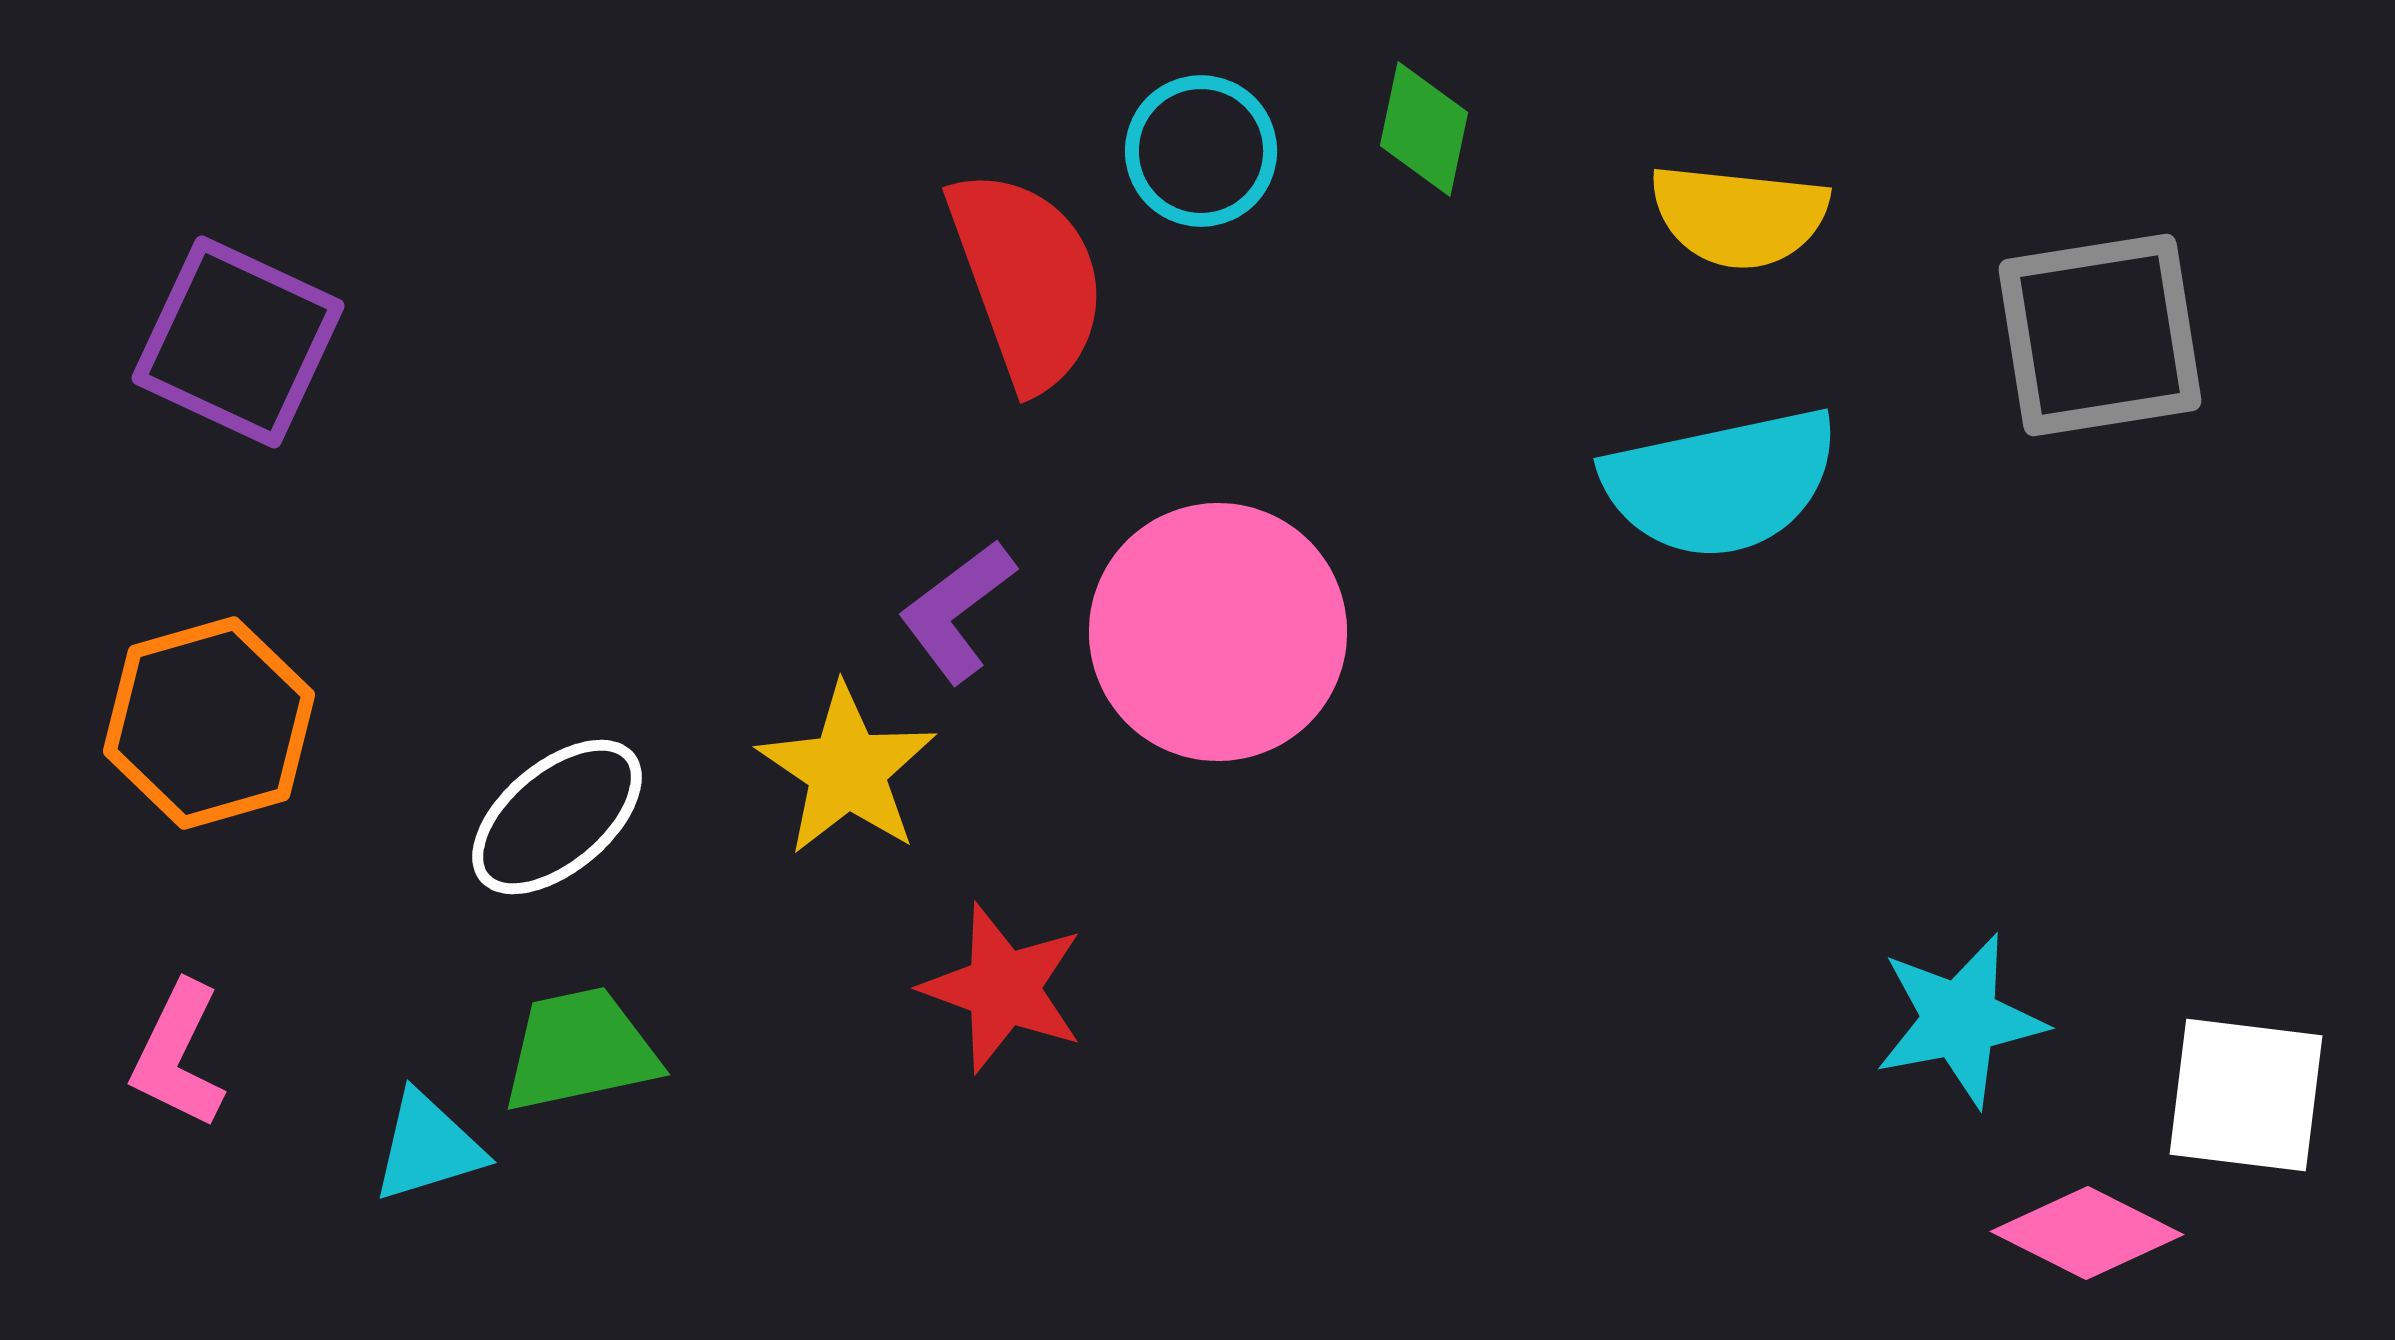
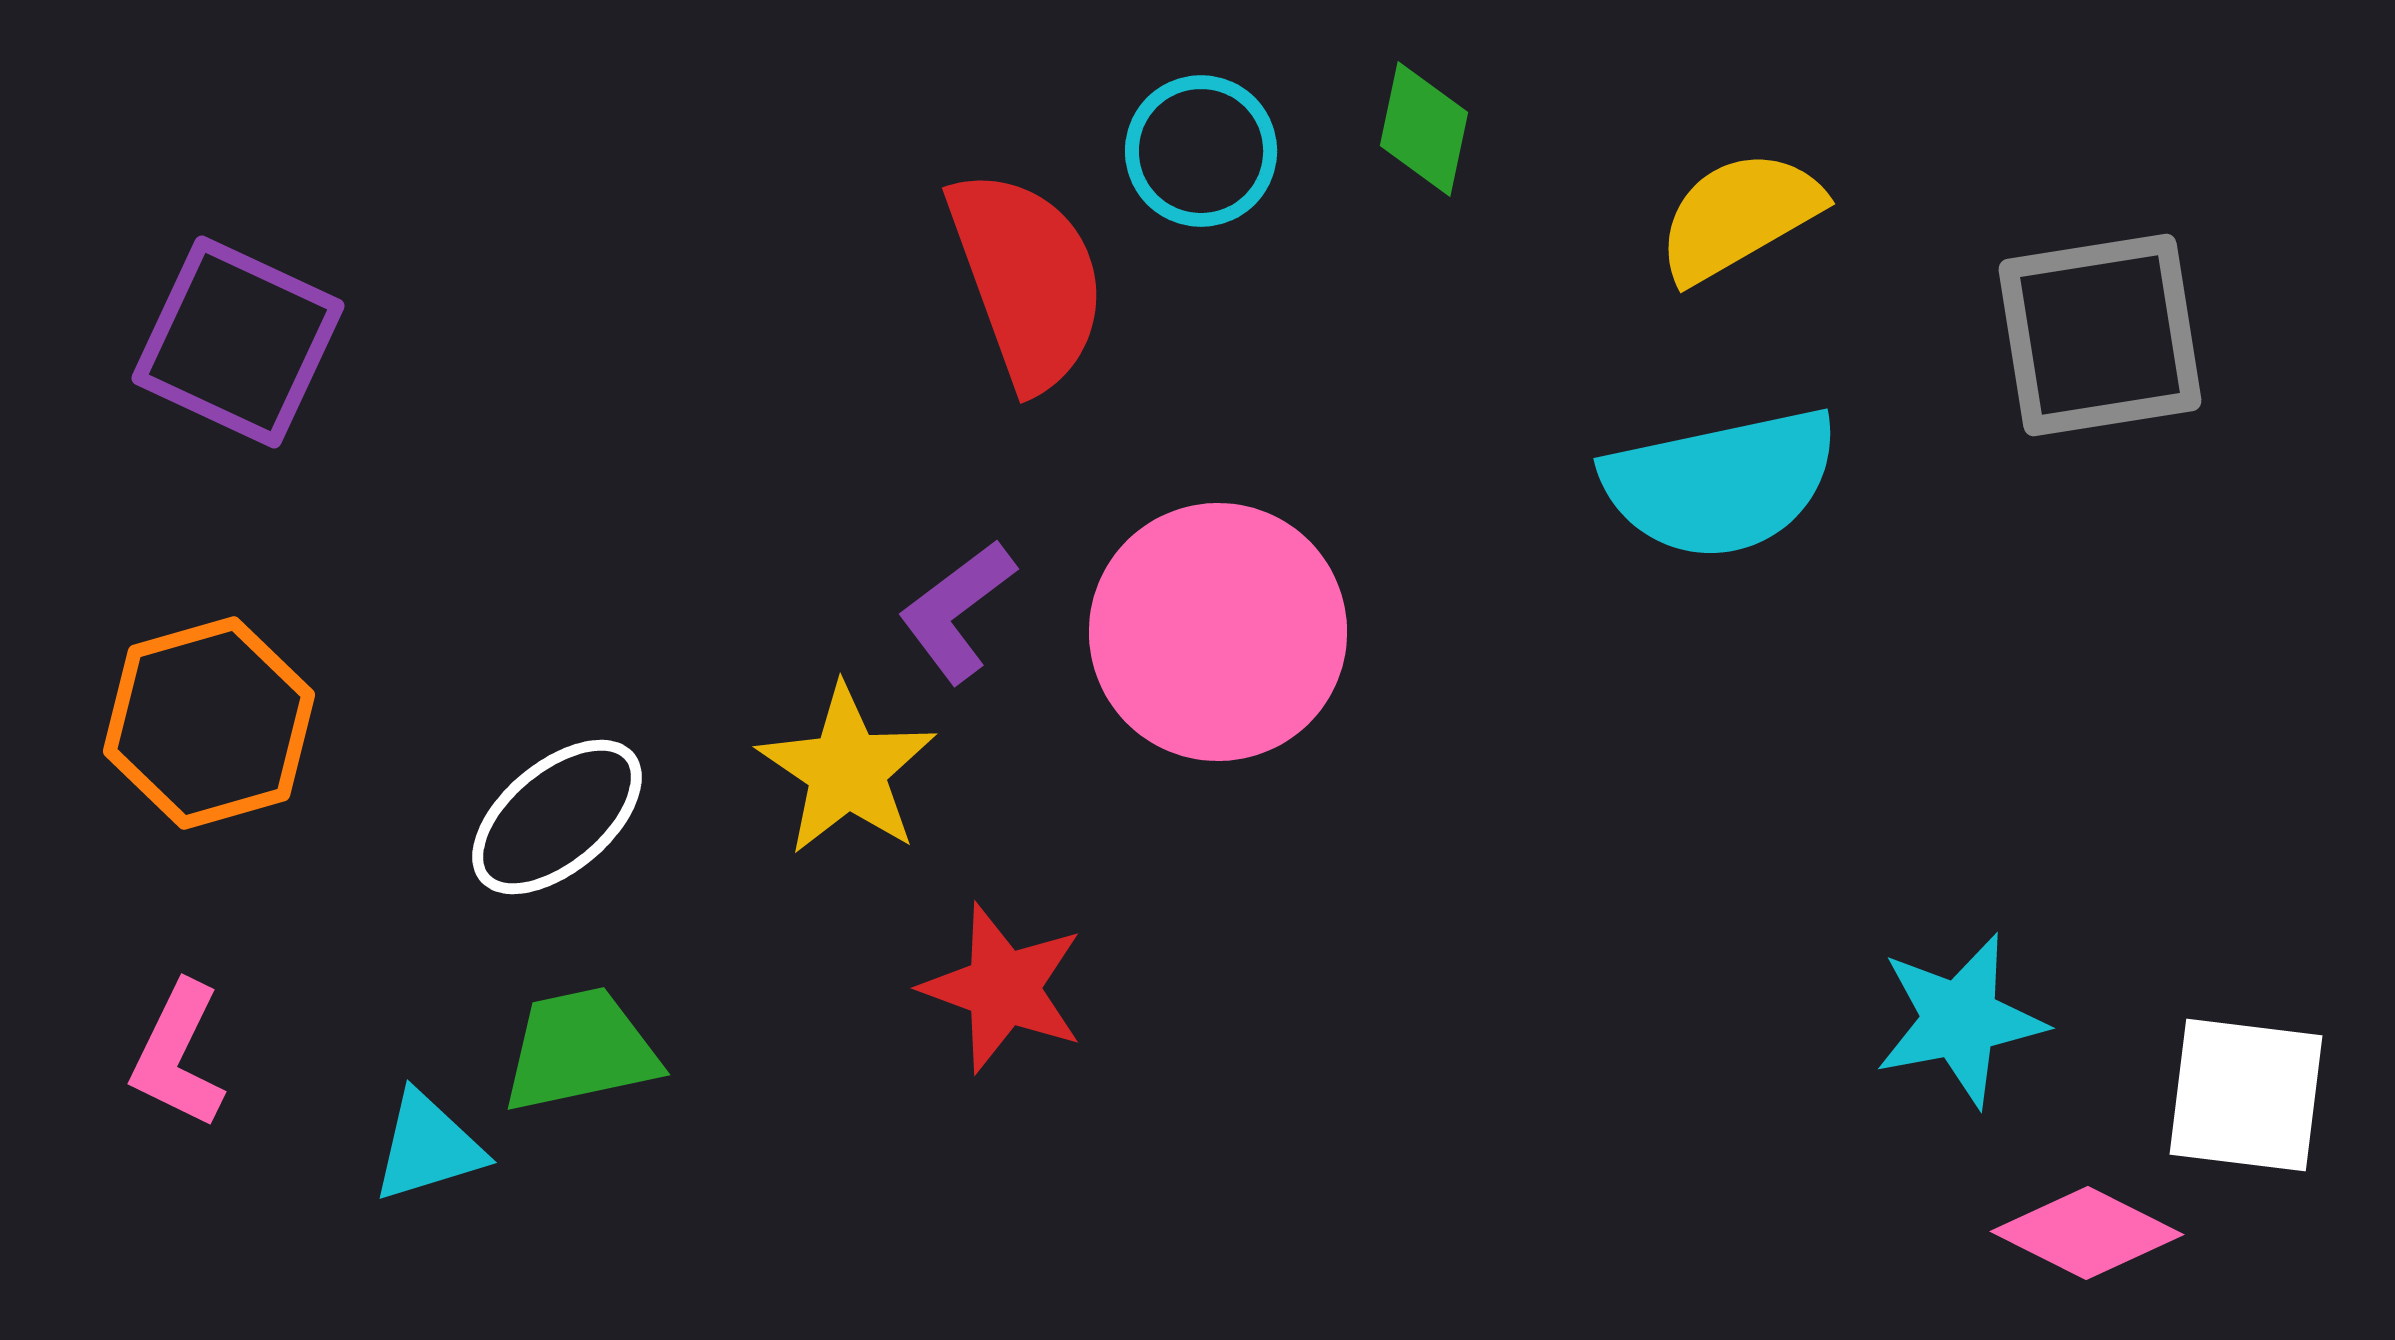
yellow semicircle: rotated 144 degrees clockwise
